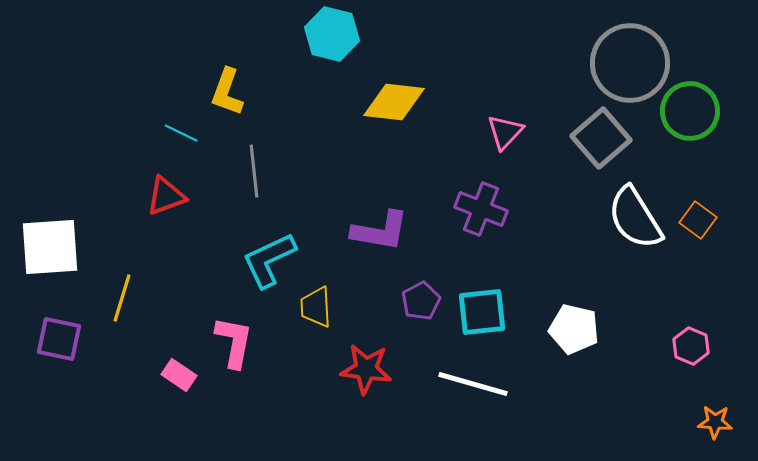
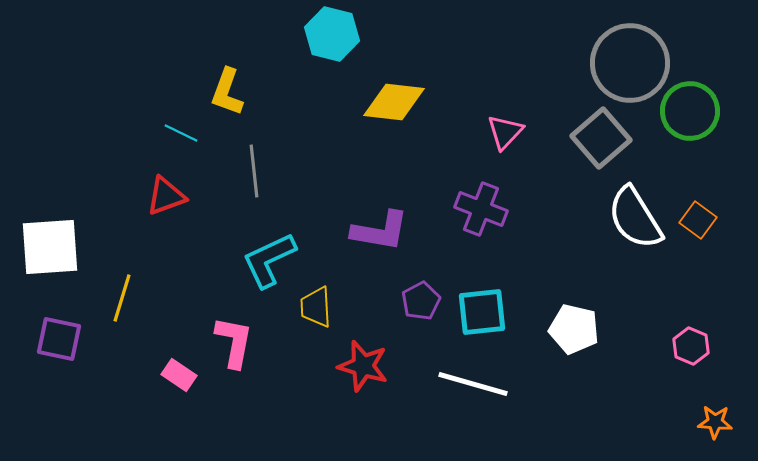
red star: moved 3 px left, 3 px up; rotated 9 degrees clockwise
